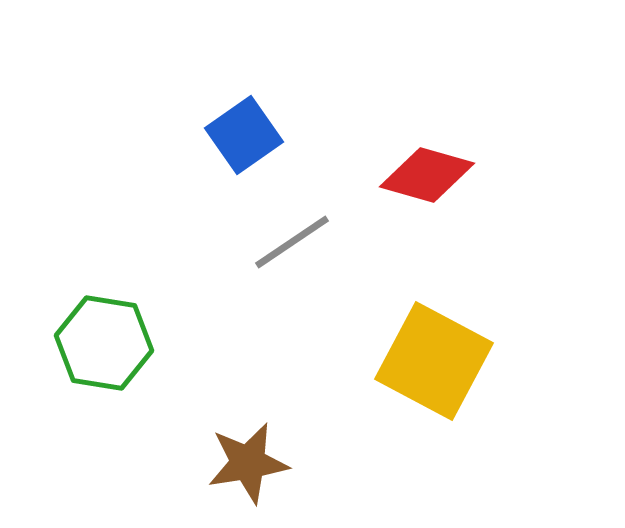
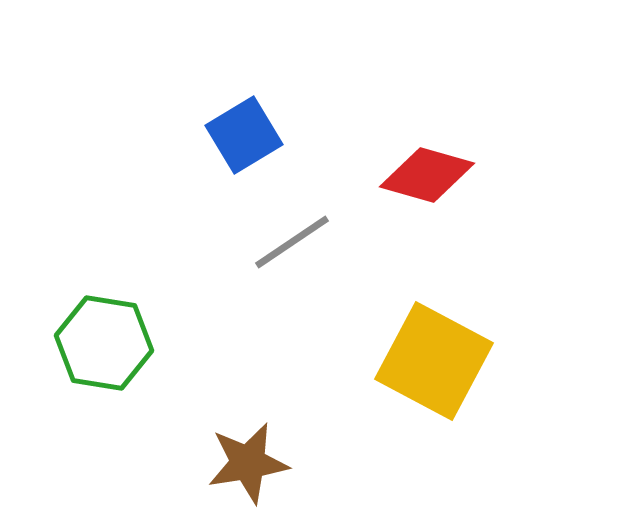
blue square: rotated 4 degrees clockwise
